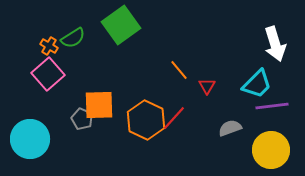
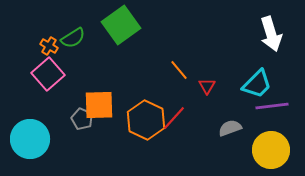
white arrow: moved 4 px left, 10 px up
